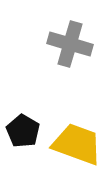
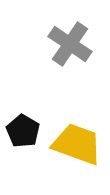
gray cross: rotated 18 degrees clockwise
